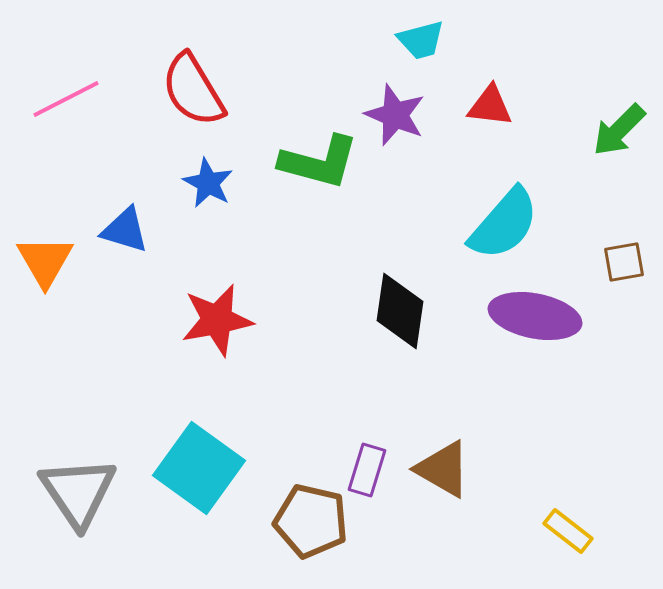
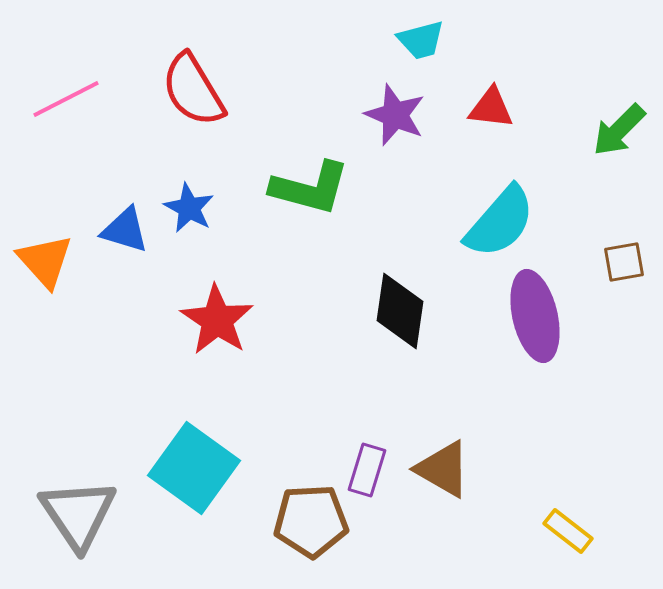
red triangle: moved 1 px right, 2 px down
green L-shape: moved 9 px left, 26 px down
blue star: moved 19 px left, 25 px down
cyan semicircle: moved 4 px left, 2 px up
orange triangle: rotated 12 degrees counterclockwise
purple ellipse: rotated 66 degrees clockwise
red star: rotated 28 degrees counterclockwise
cyan square: moved 5 px left
gray triangle: moved 22 px down
brown pentagon: rotated 16 degrees counterclockwise
